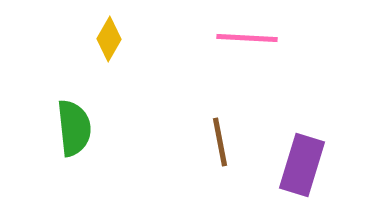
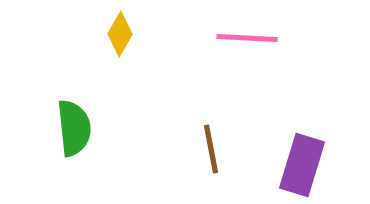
yellow diamond: moved 11 px right, 5 px up
brown line: moved 9 px left, 7 px down
